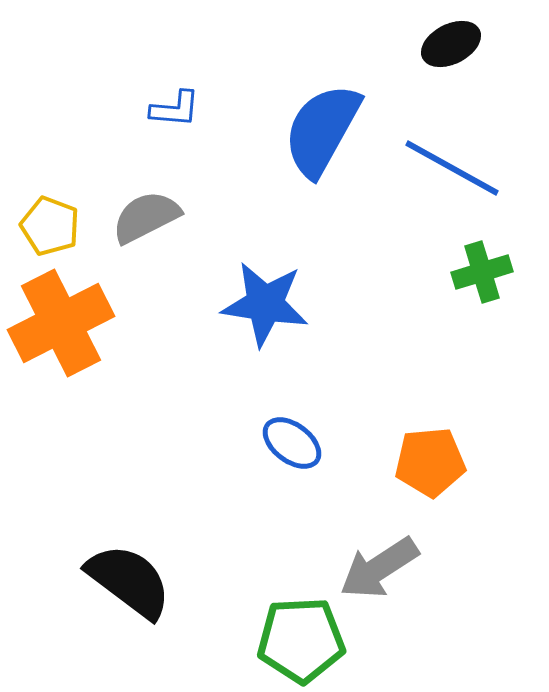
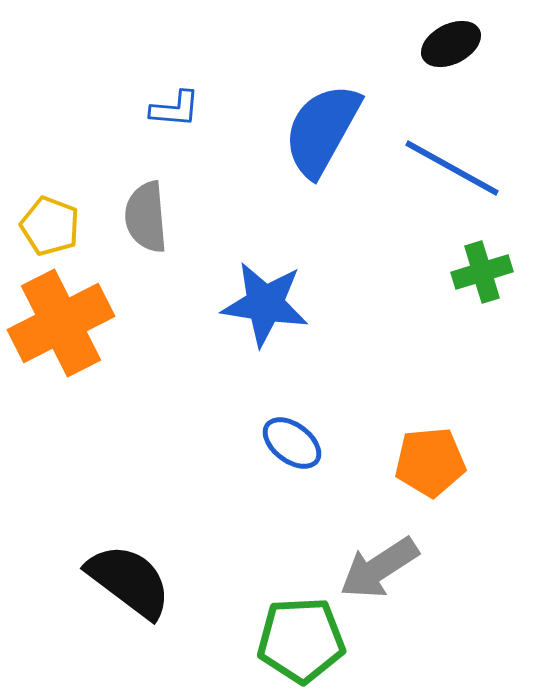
gray semicircle: rotated 68 degrees counterclockwise
